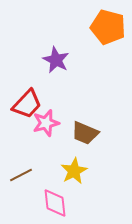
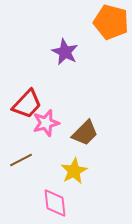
orange pentagon: moved 3 px right, 5 px up
purple star: moved 9 px right, 8 px up
brown trapezoid: rotated 68 degrees counterclockwise
brown line: moved 15 px up
